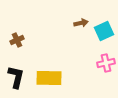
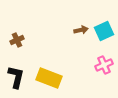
brown arrow: moved 7 px down
pink cross: moved 2 px left, 2 px down; rotated 12 degrees counterclockwise
yellow rectangle: rotated 20 degrees clockwise
